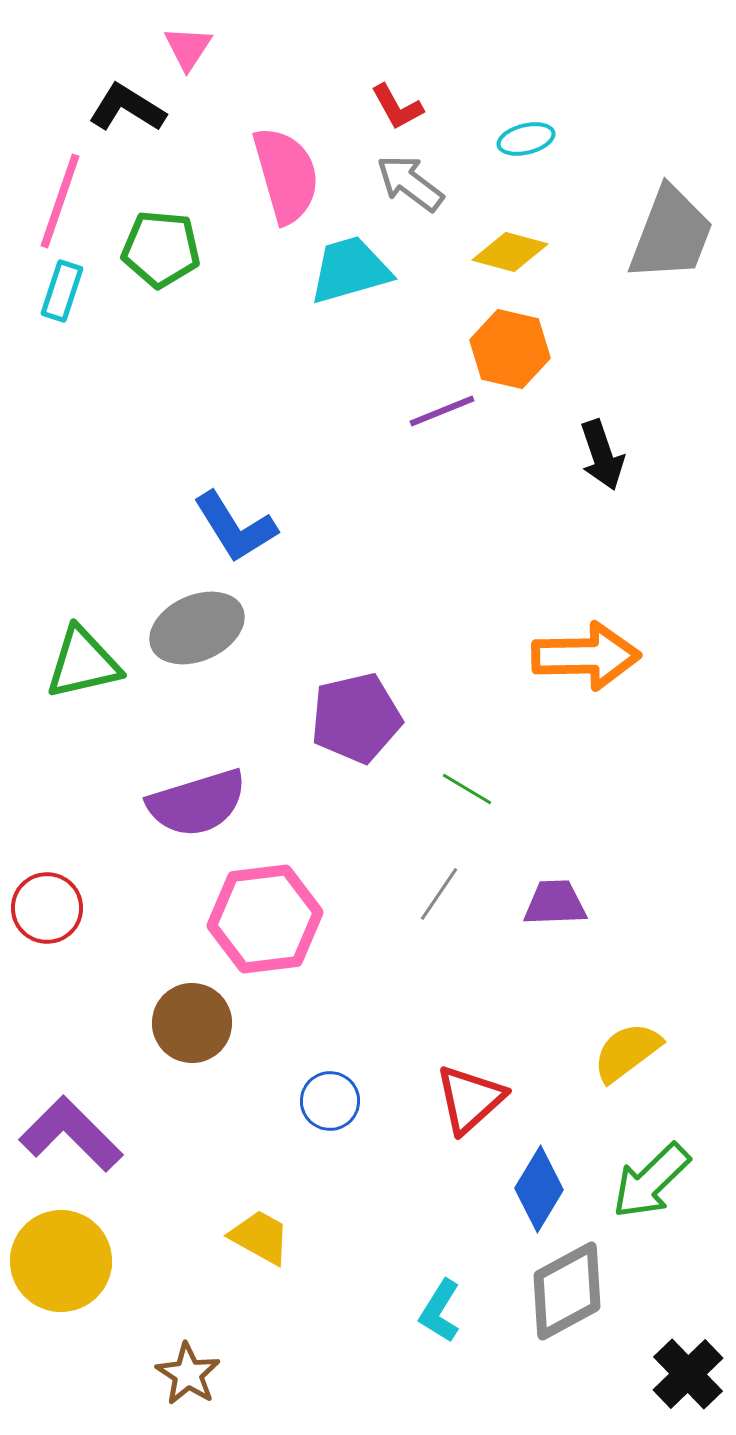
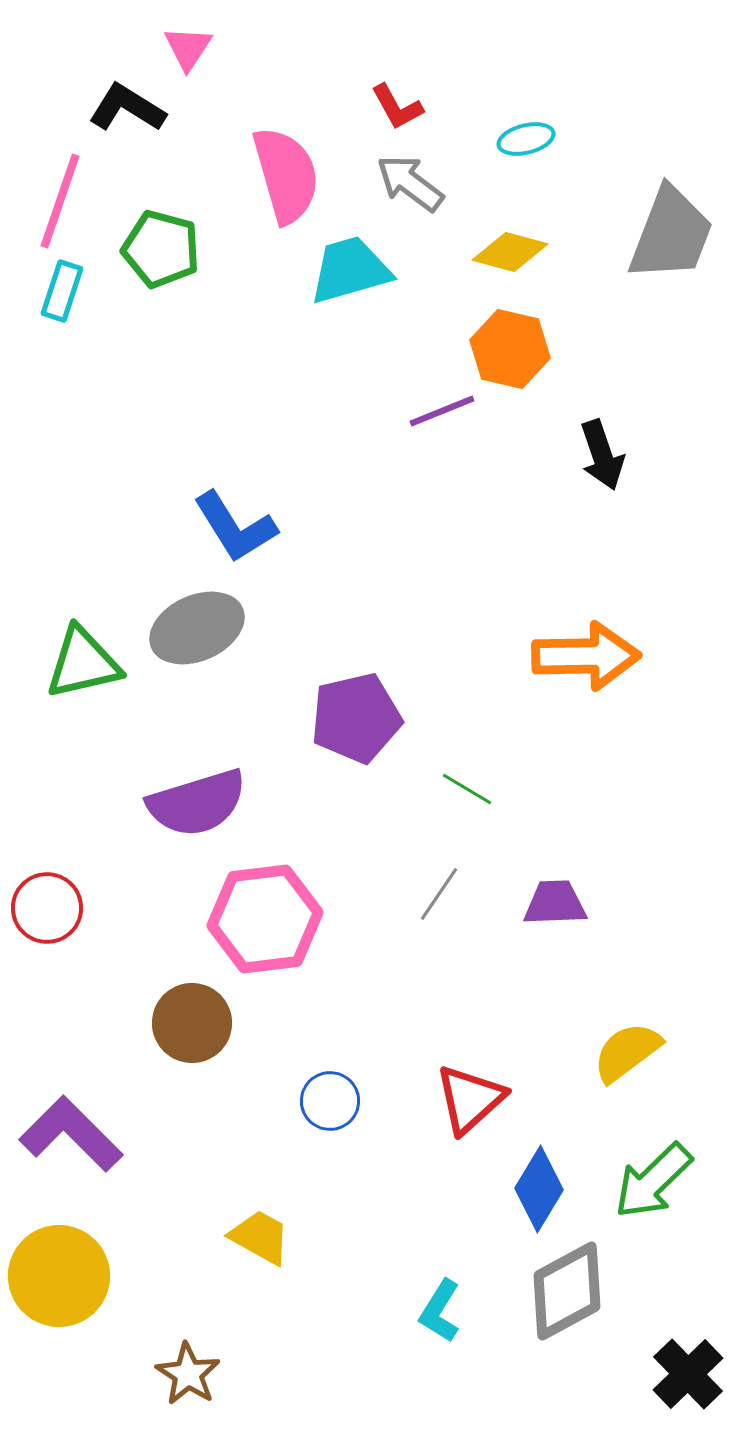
green pentagon: rotated 10 degrees clockwise
green arrow: moved 2 px right
yellow circle: moved 2 px left, 15 px down
